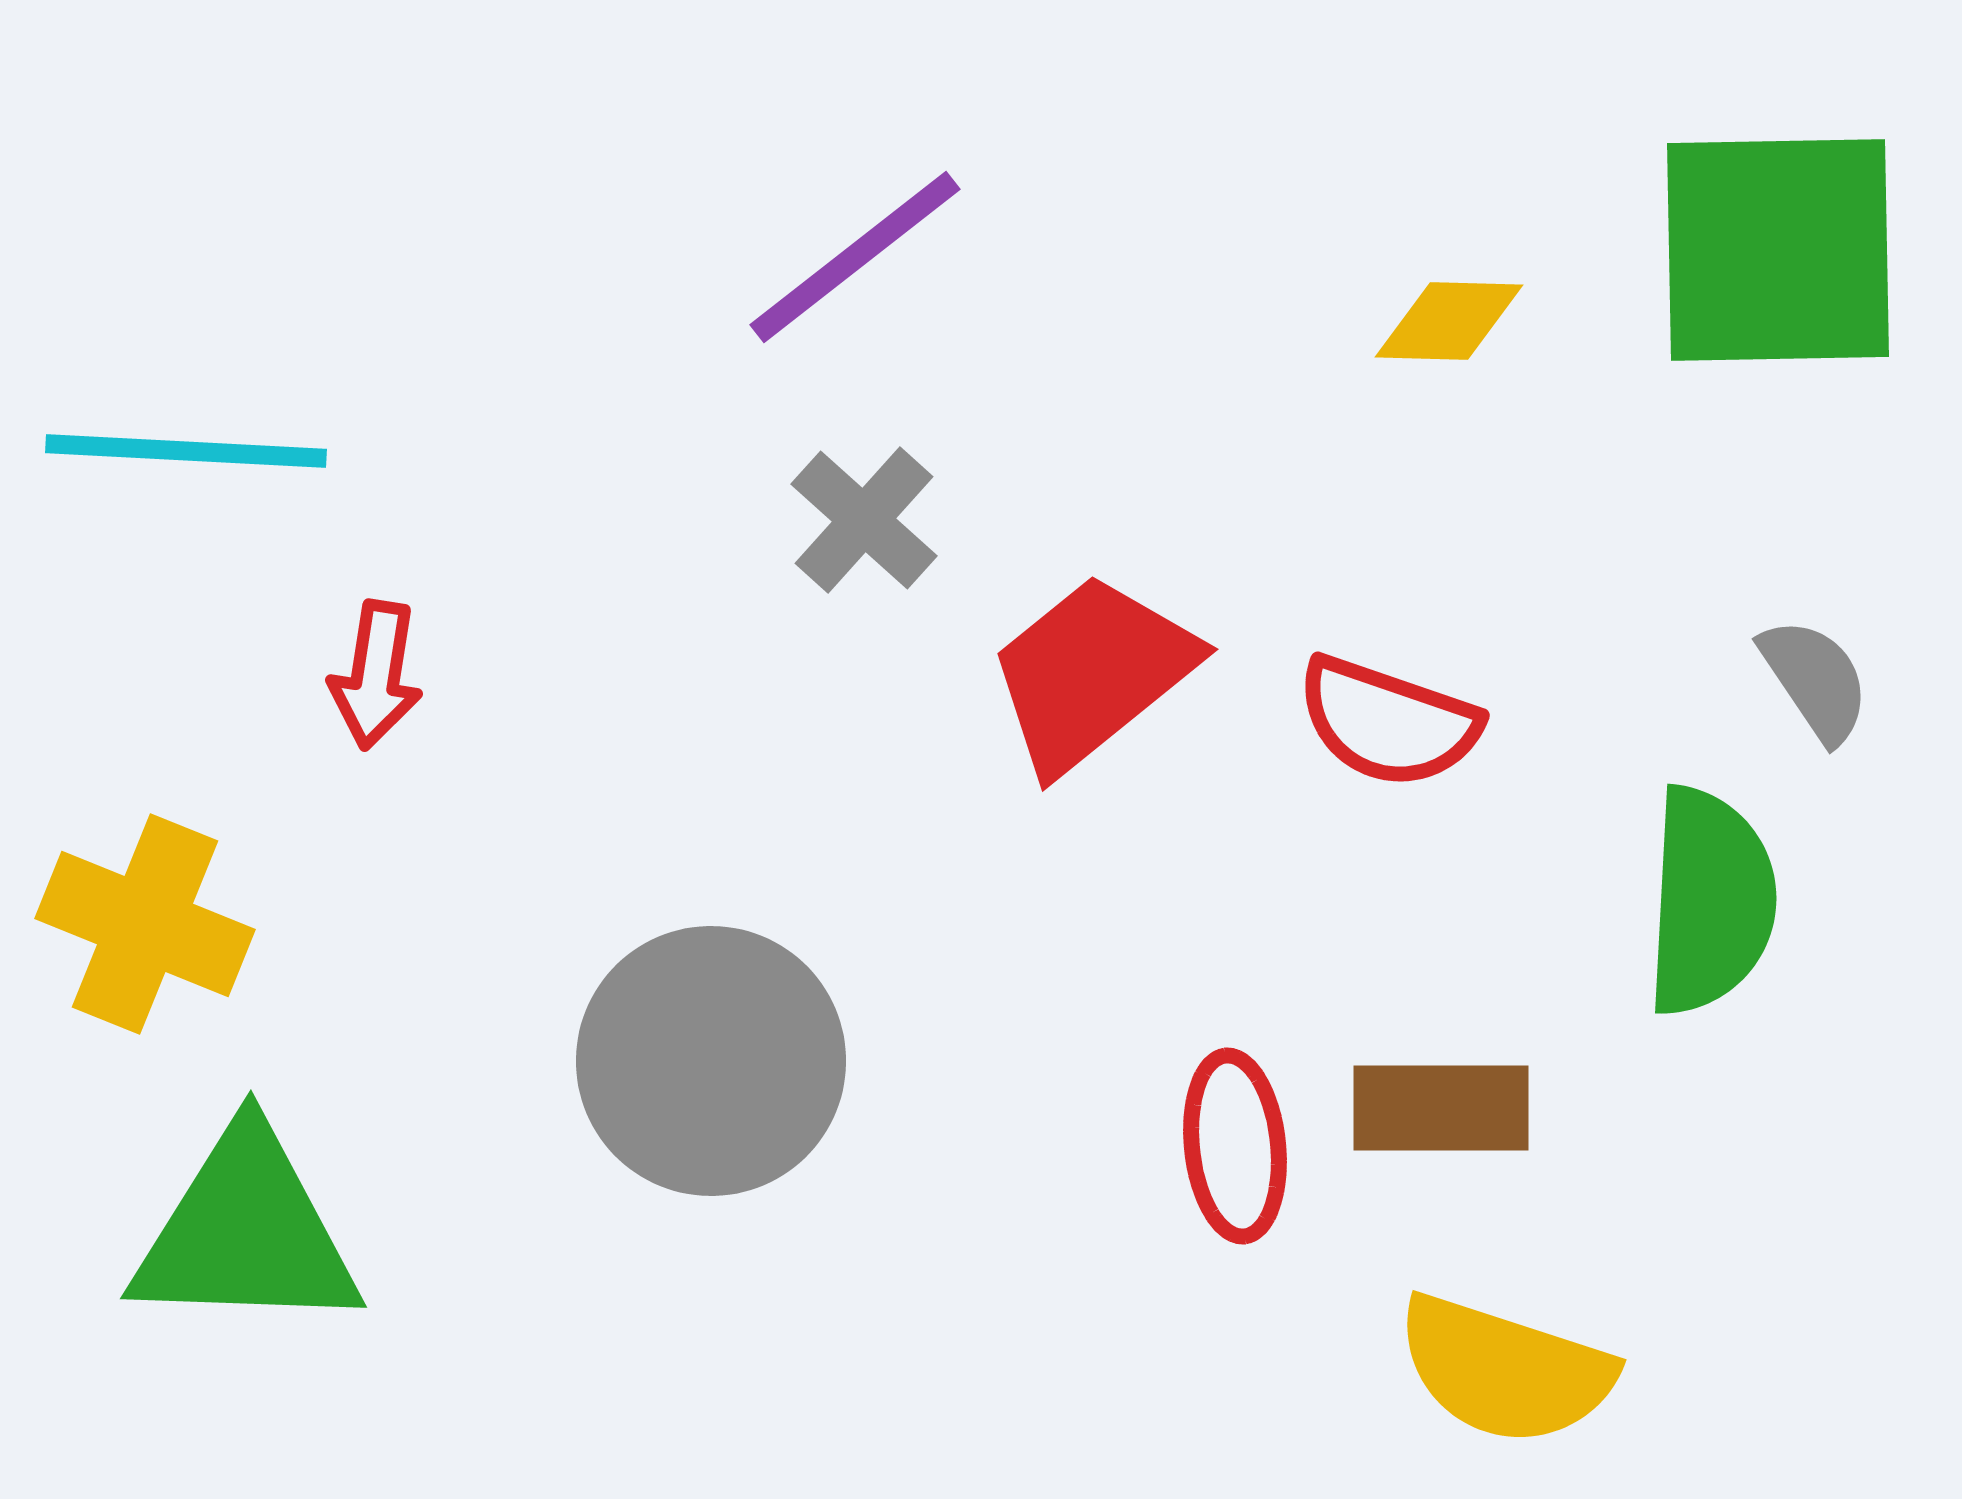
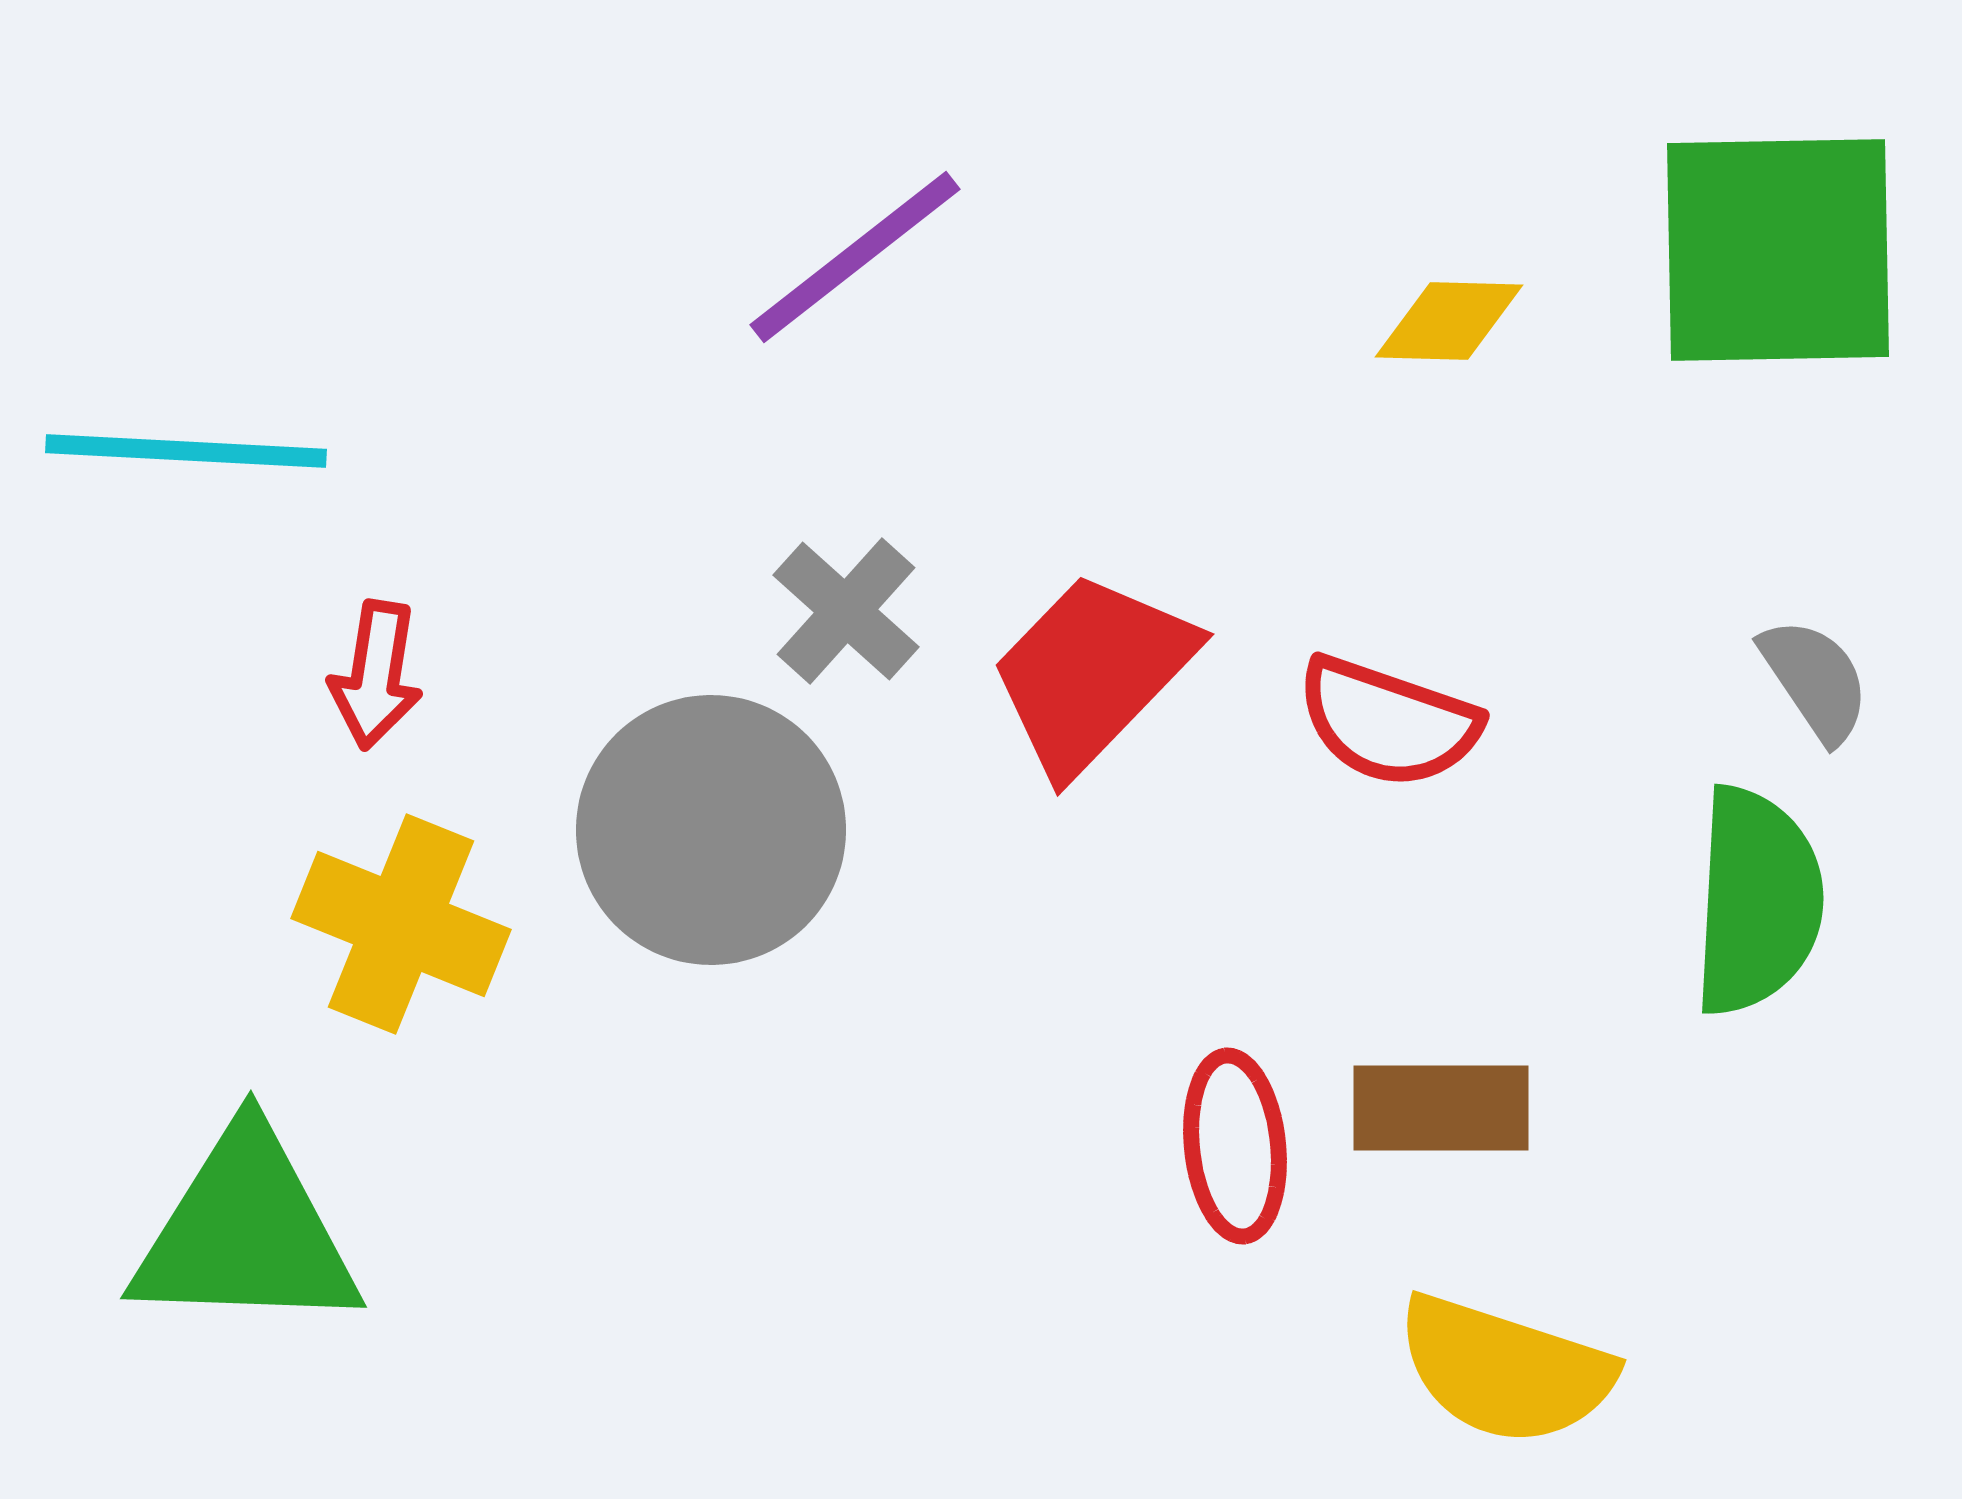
gray cross: moved 18 px left, 91 px down
red trapezoid: rotated 7 degrees counterclockwise
green semicircle: moved 47 px right
yellow cross: moved 256 px right
gray circle: moved 231 px up
